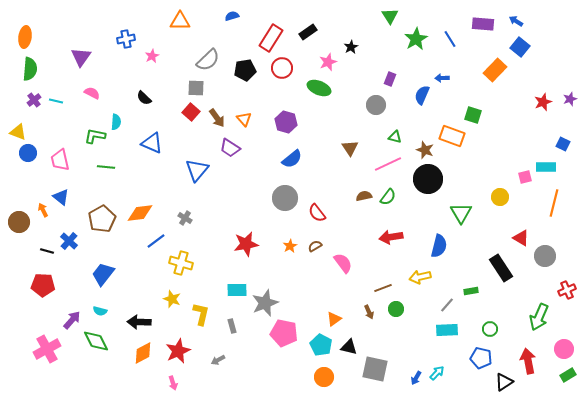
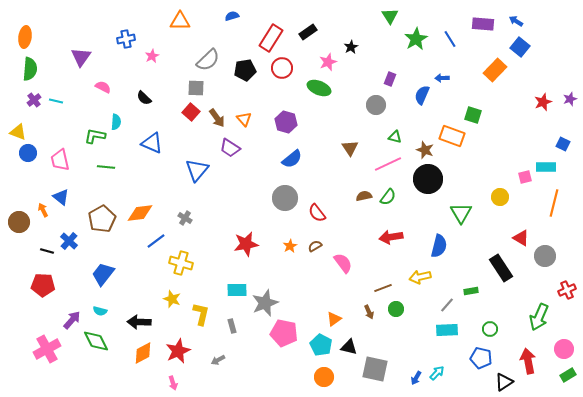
pink semicircle at (92, 93): moved 11 px right, 6 px up
